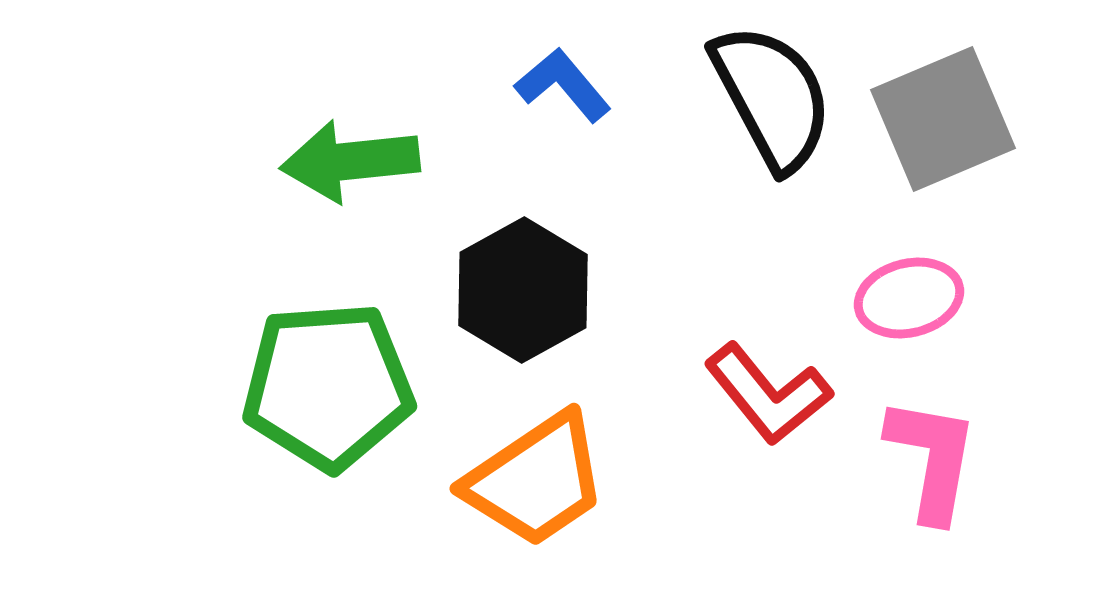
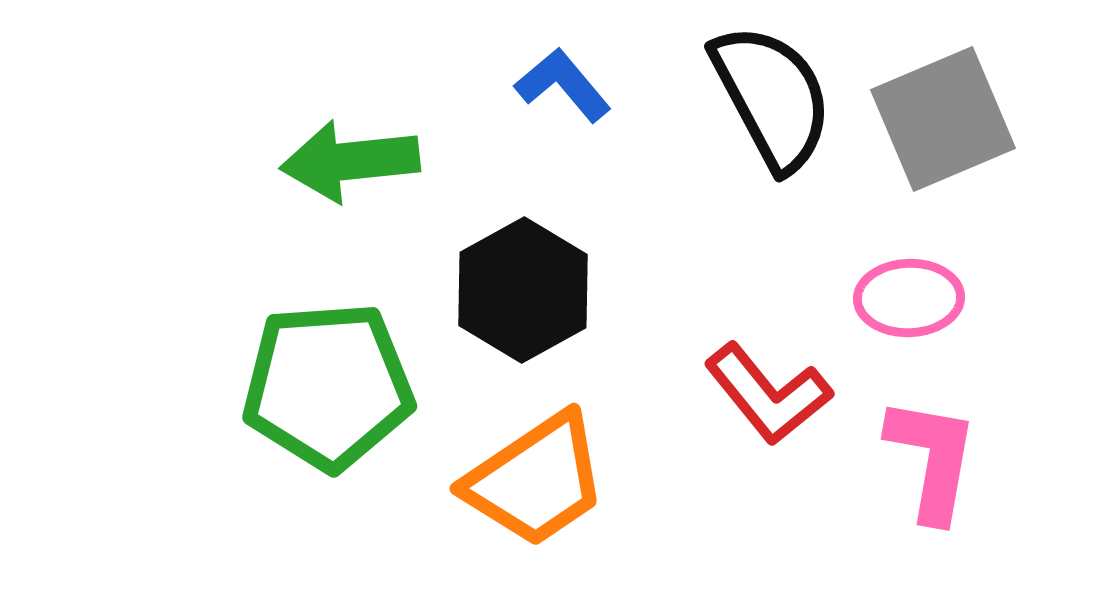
pink ellipse: rotated 12 degrees clockwise
